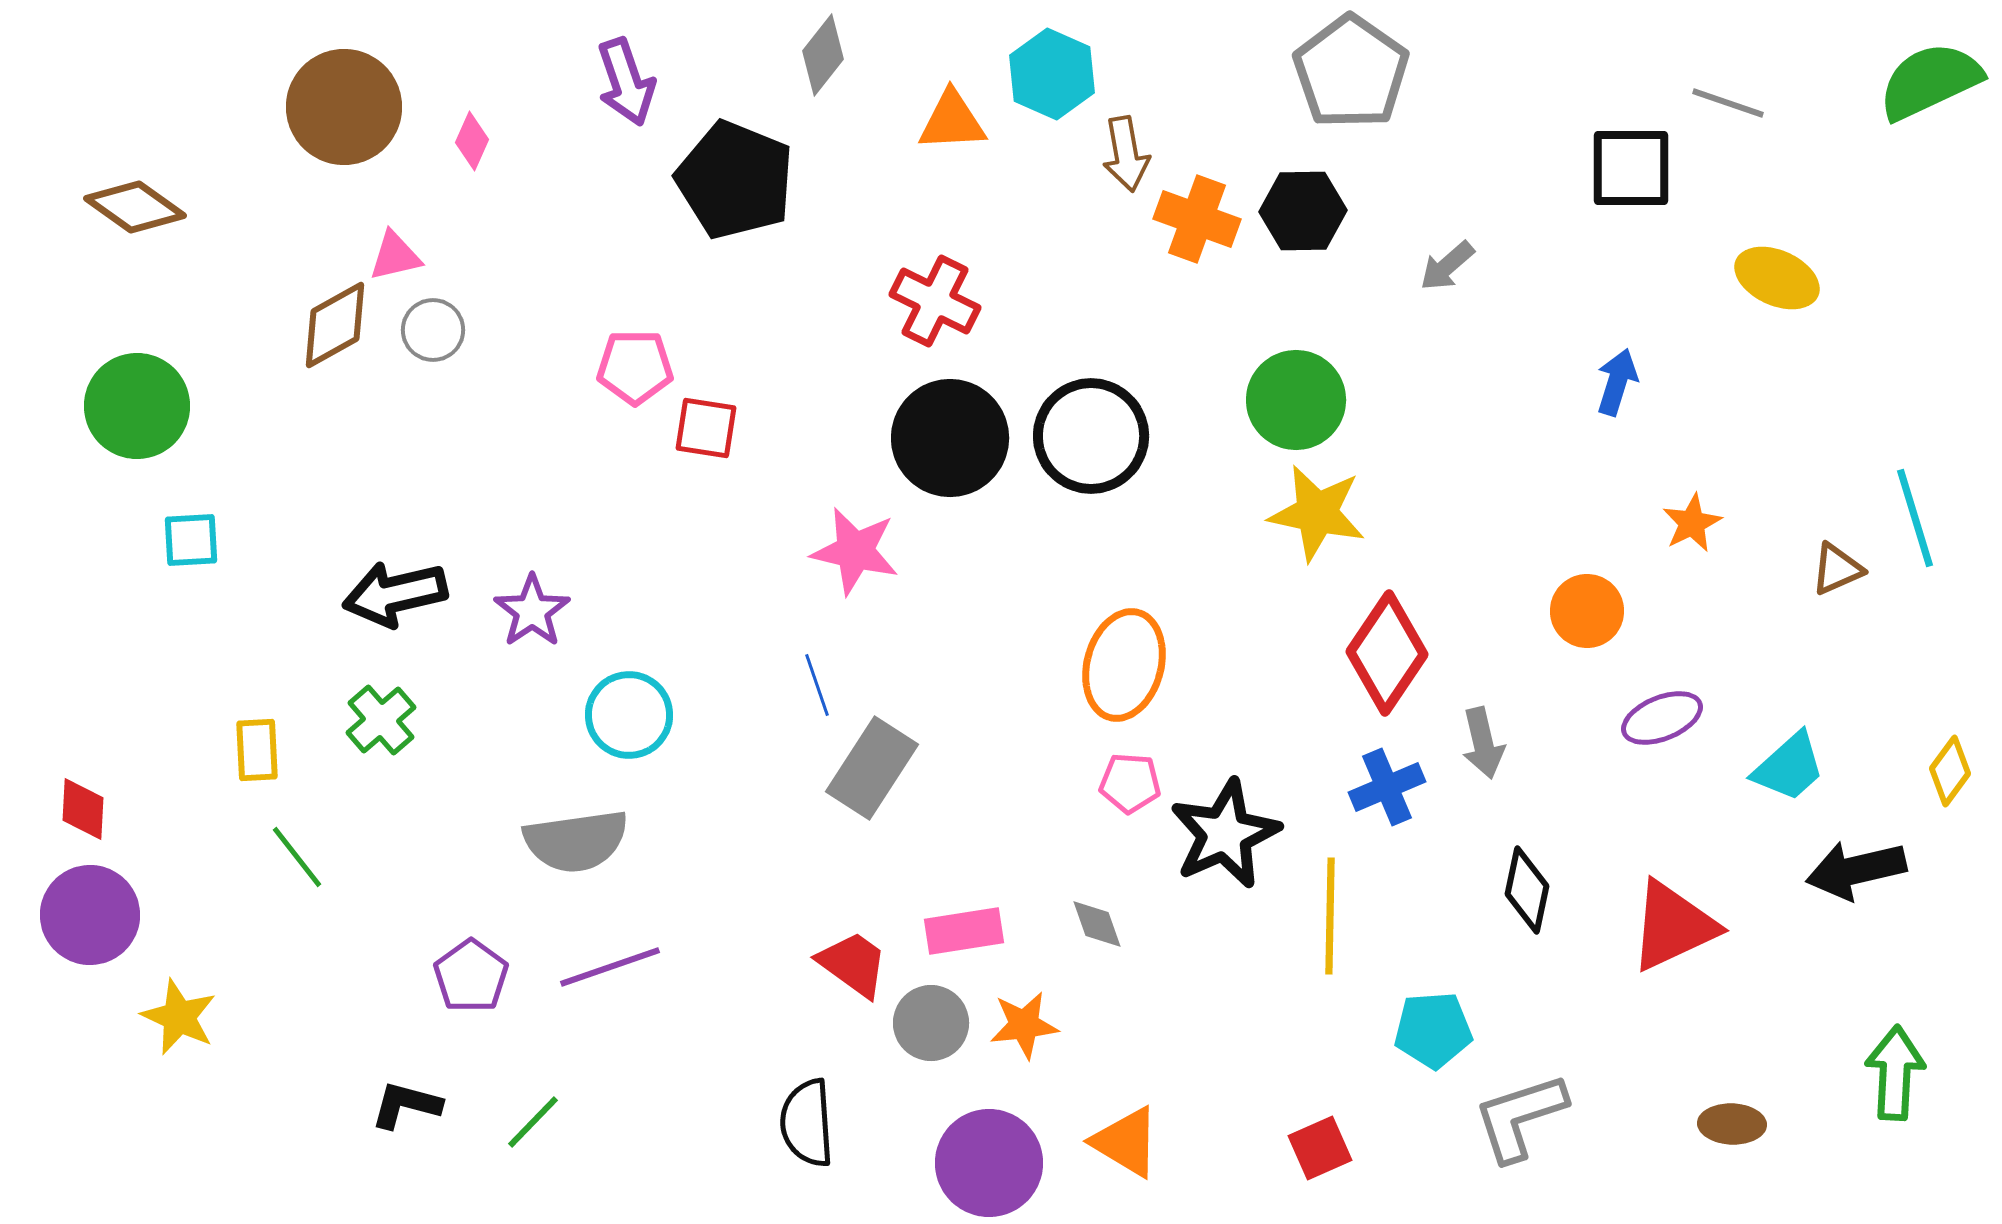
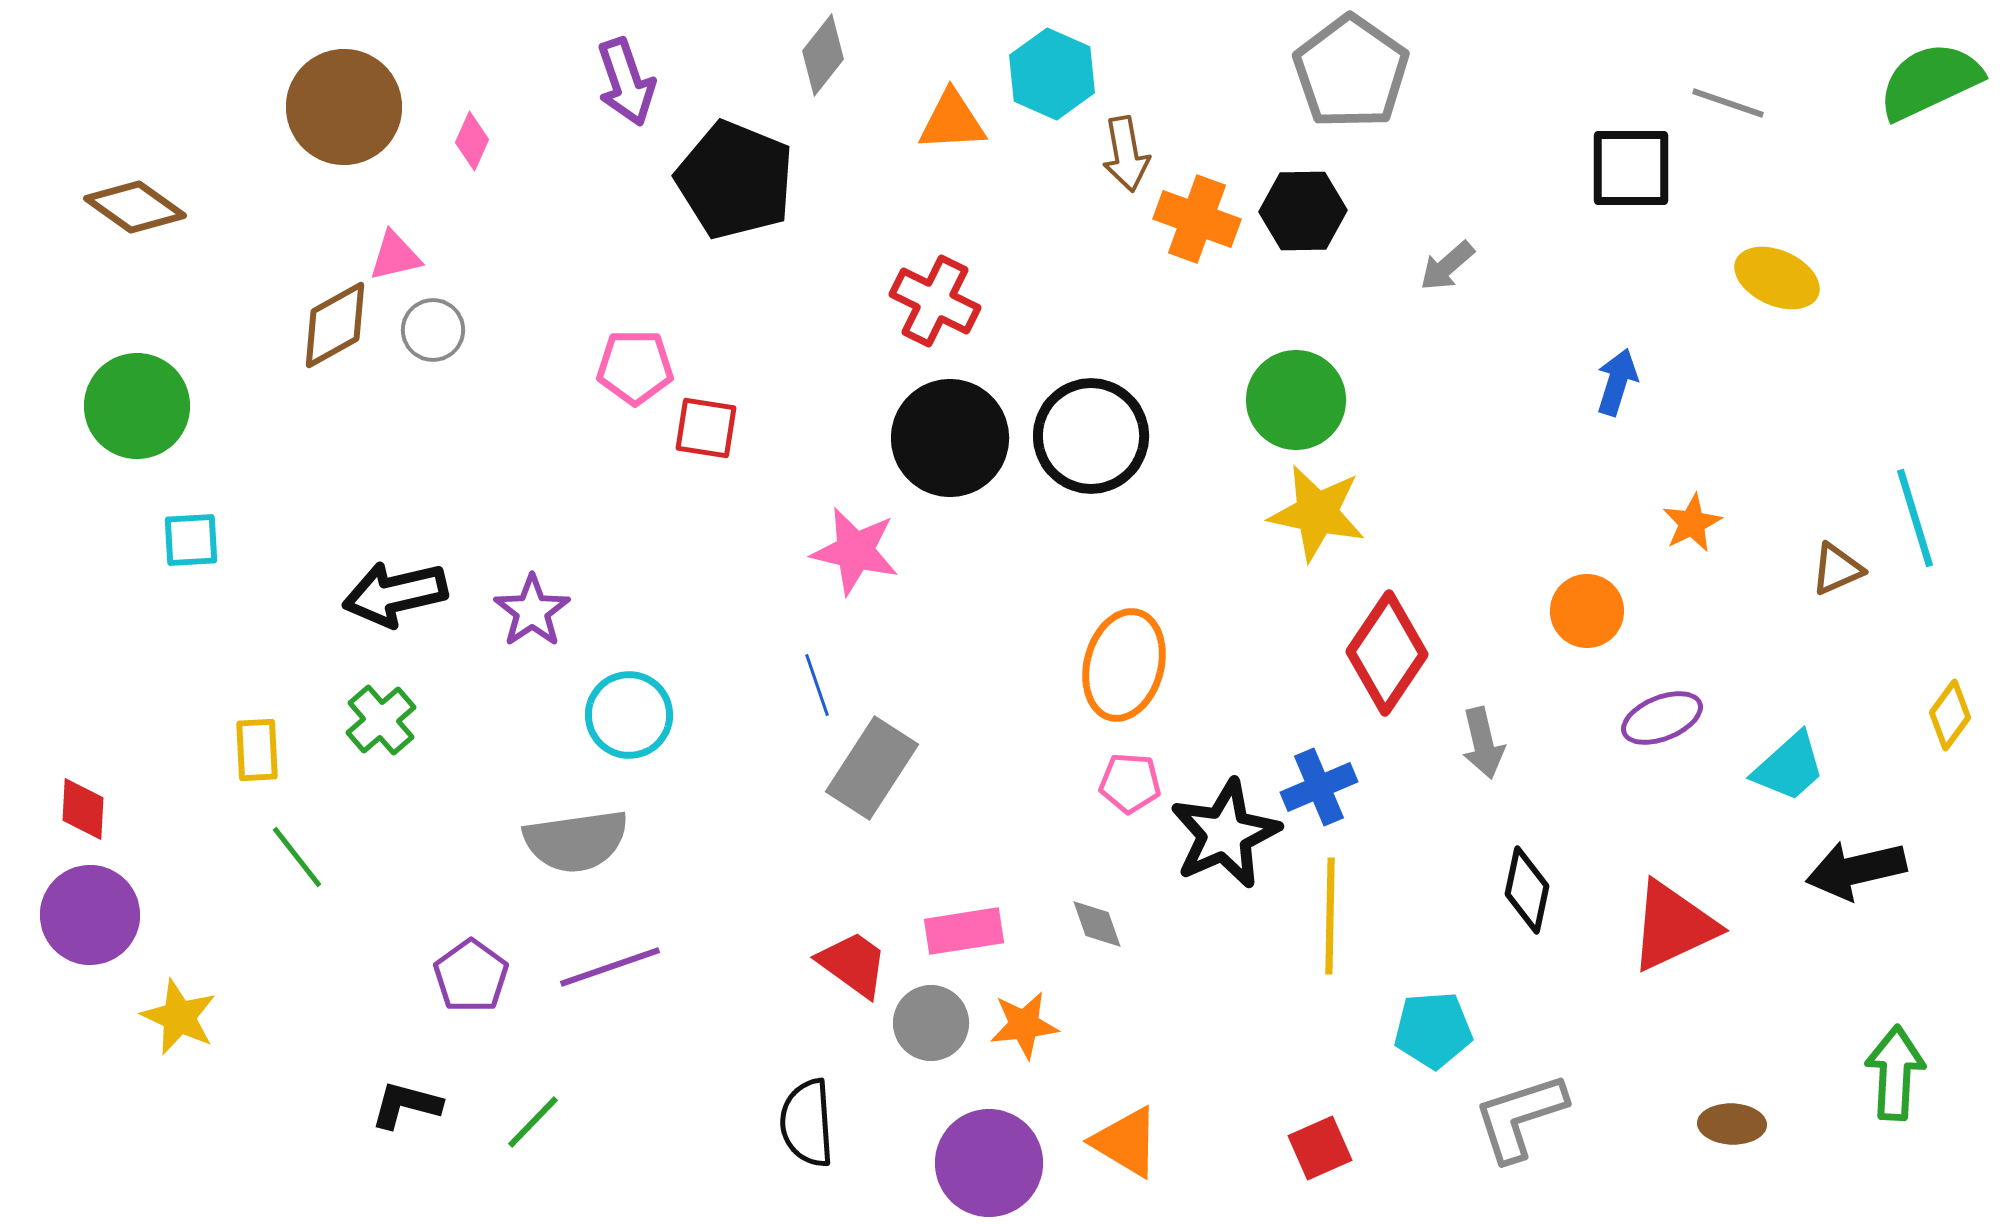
yellow diamond at (1950, 771): moved 56 px up
blue cross at (1387, 787): moved 68 px left
